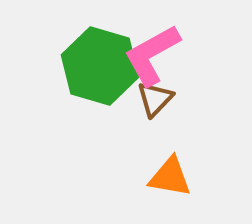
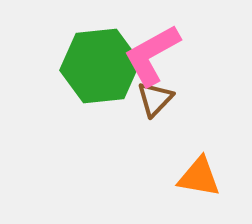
green hexagon: rotated 22 degrees counterclockwise
orange triangle: moved 29 px right
